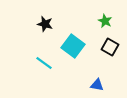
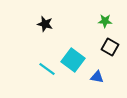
green star: rotated 24 degrees counterclockwise
cyan square: moved 14 px down
cyan line: moved 3 px right, 6 px down
blue triangle: moved 8 px up
